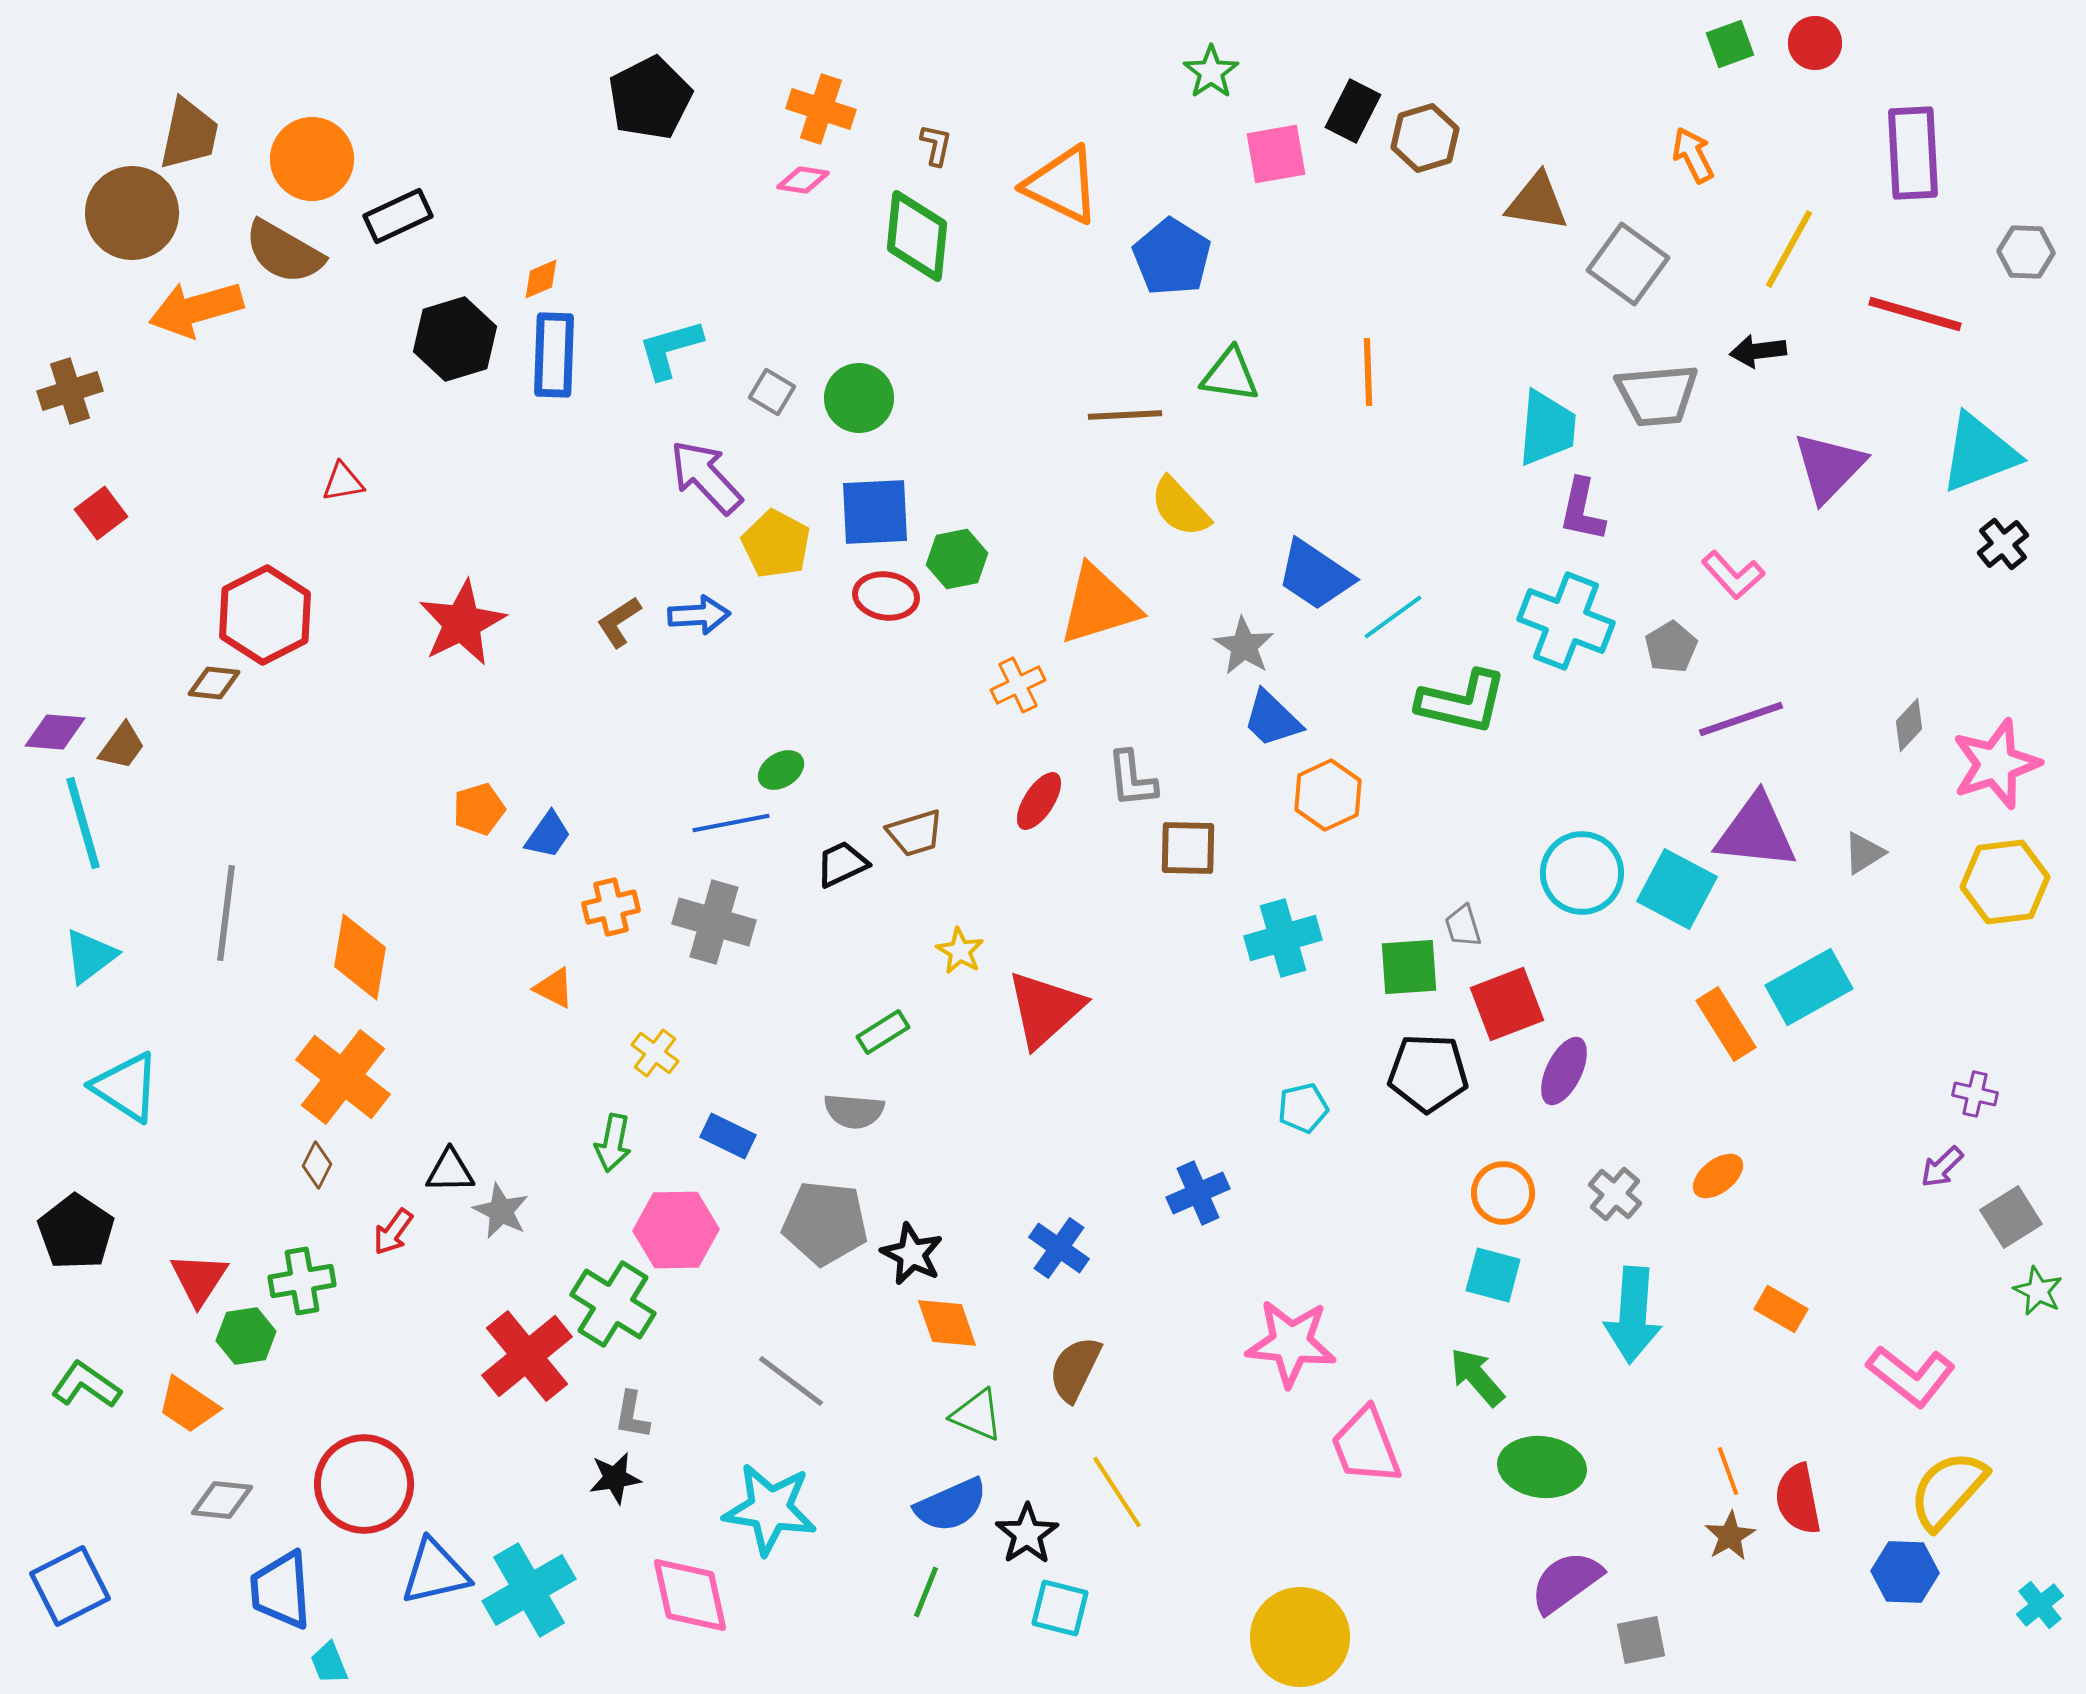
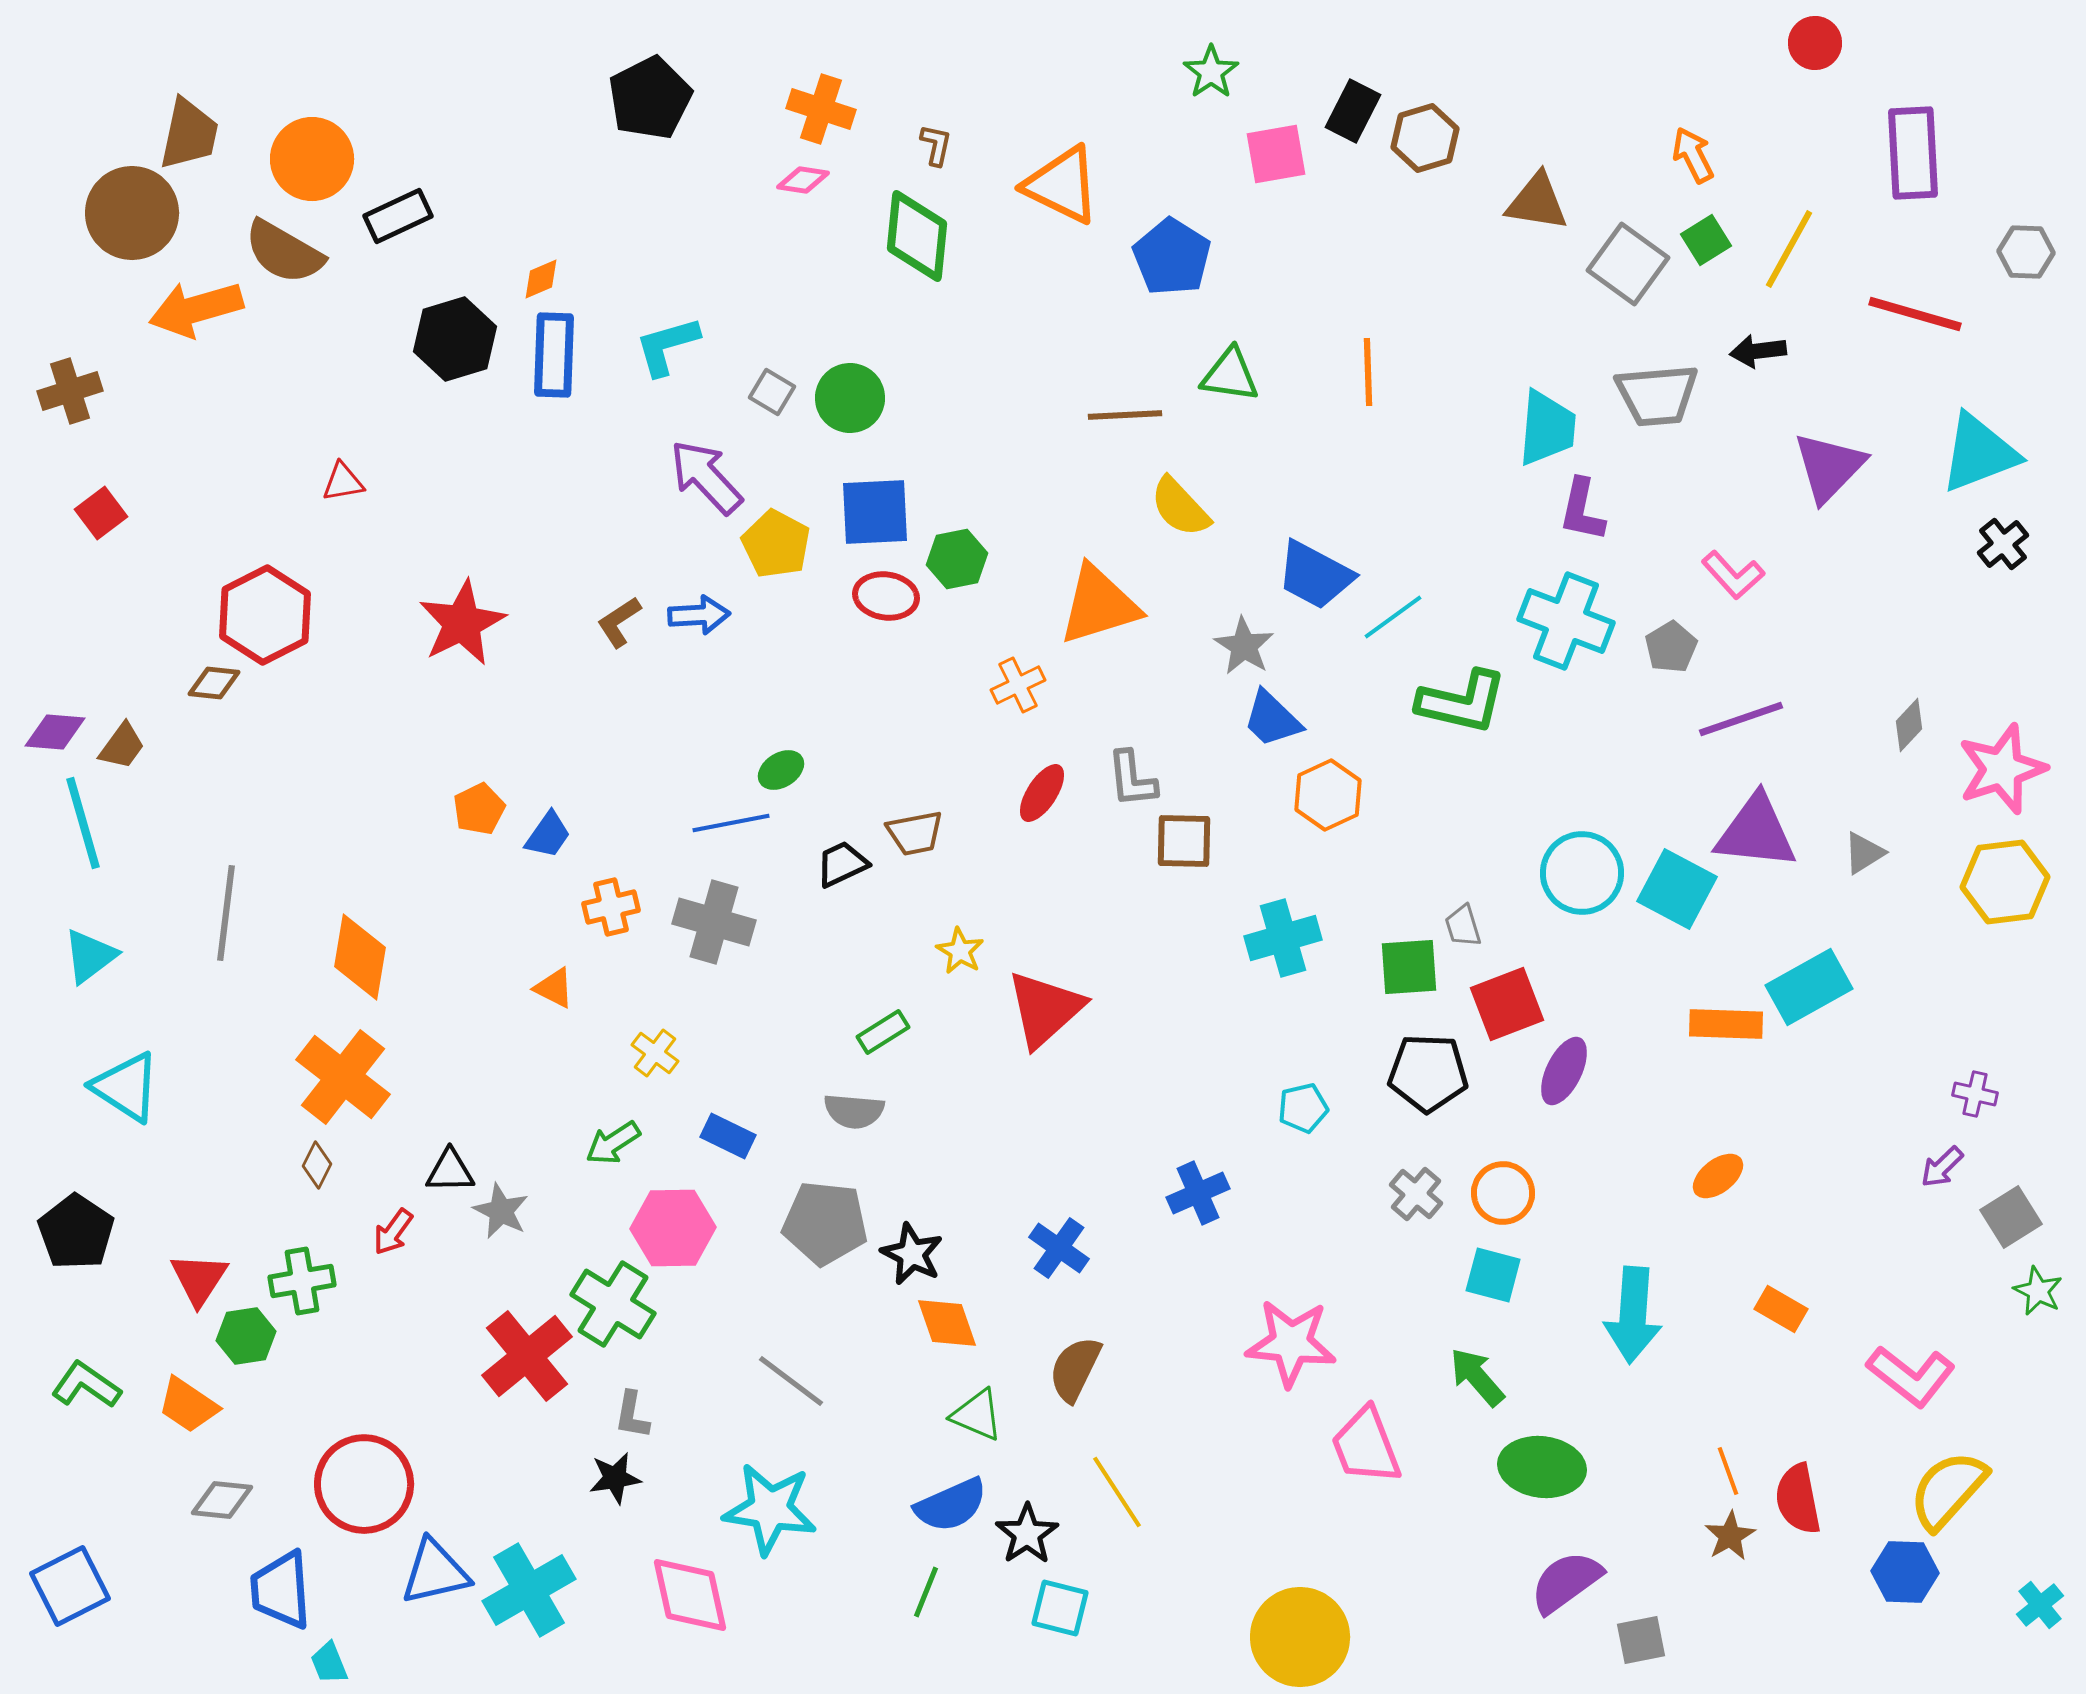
green square at (1730, 44): moved 24 px left, 196 px down; rotated 12 degrees counterclockwise
cyan L-shape at (670, 349): moved 3 px left, 3 px up
green circle at (859, 398): moved 9 px left
blue trapezoid at (1315, 575): rotated 6 degrees counterclockwise
pink star at (1996, 764): moved 6 px right, 5 px down
red ellipse at (1039, 801): moved 3 px right, 8 px up
orange pentagon at (479, 809): rotated 9 degrees counterclockwise
brown trapezoid at (915, 833): rotated 6 degrees clockwise
brown square at (1188, 848): moved 4 px left, 7 px up
orange rectangle at (1726, 1024): rotated 56 degrees counterclockwise
green arrow at (613, 1143): rotated 46 degrees clockwise
gray cross at (1615, 1194): moved 199 px left
pink hexagon at (676, 1230): moved 3 px left, 2 px up
